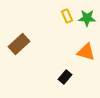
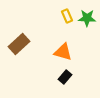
orange triangle: moved 23 px left
